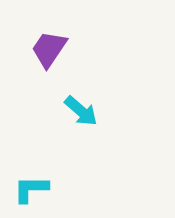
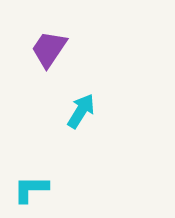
cyan arrow: rotated 99 degrees counterclockwise
